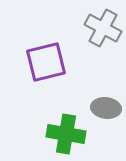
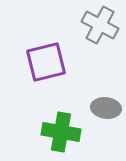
gray cross: moved 3 px left, 3 px up
green cross: moved 5 px left, 2 px up
